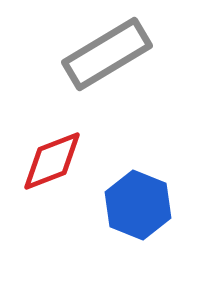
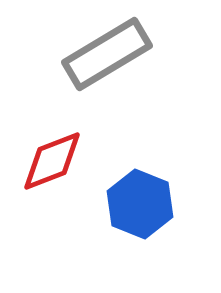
blue hexagon: moved 2 px right, 1 px up
